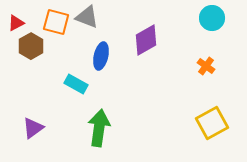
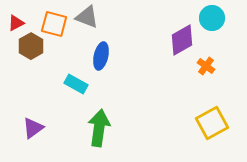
orange square: moved 2 px left, 2 px down
purple diamond: moved 36 px right
